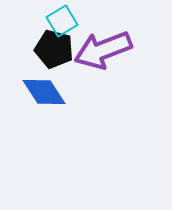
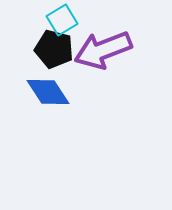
cyan square: moved 1 px up
blue diamond: moved 4 px right
